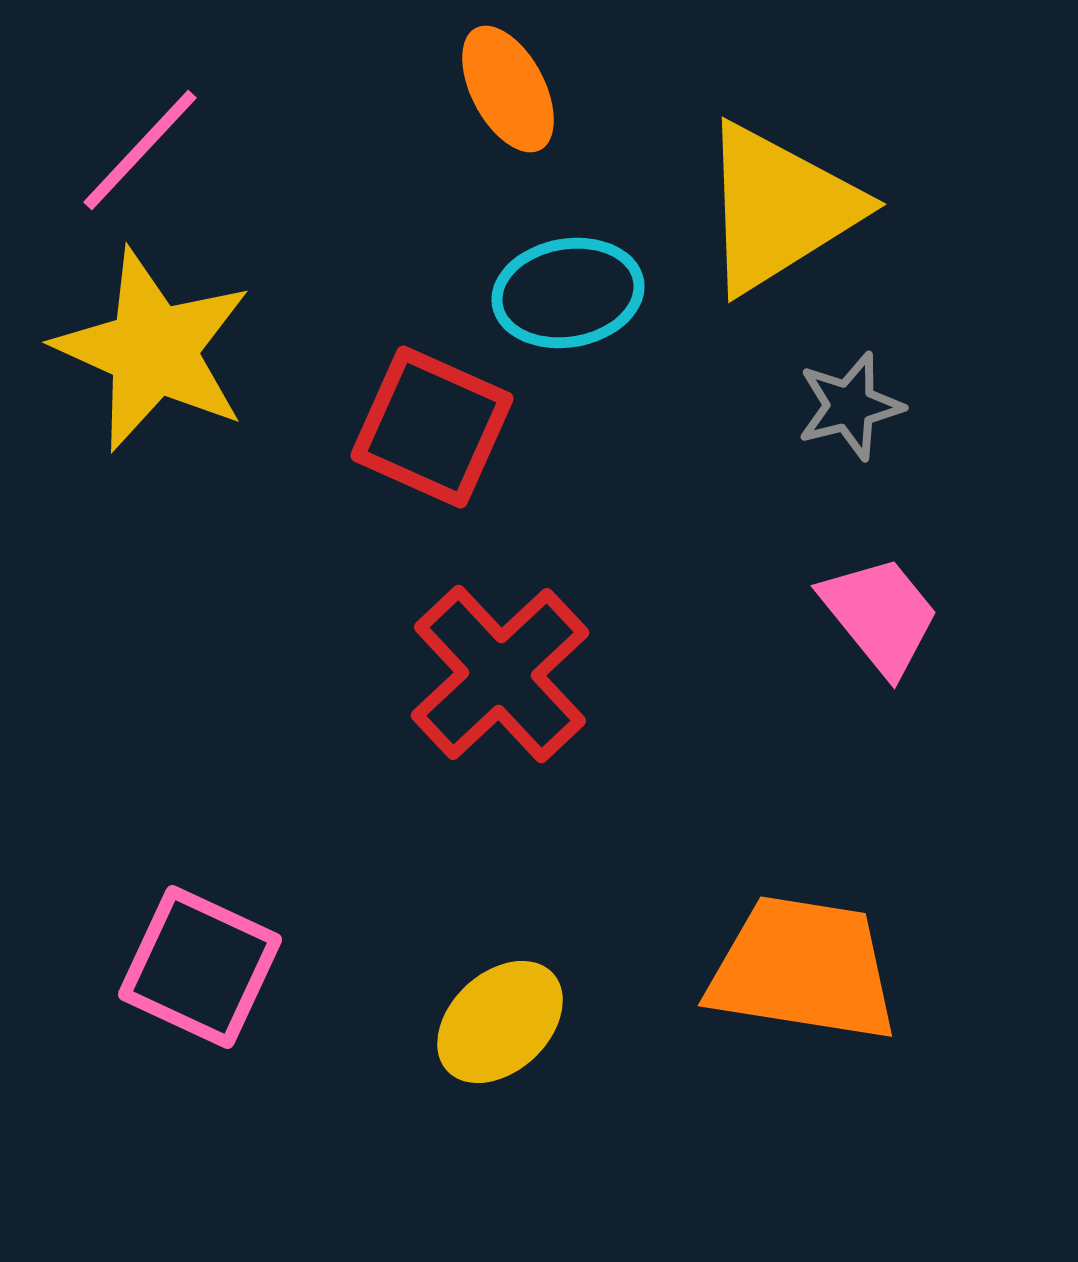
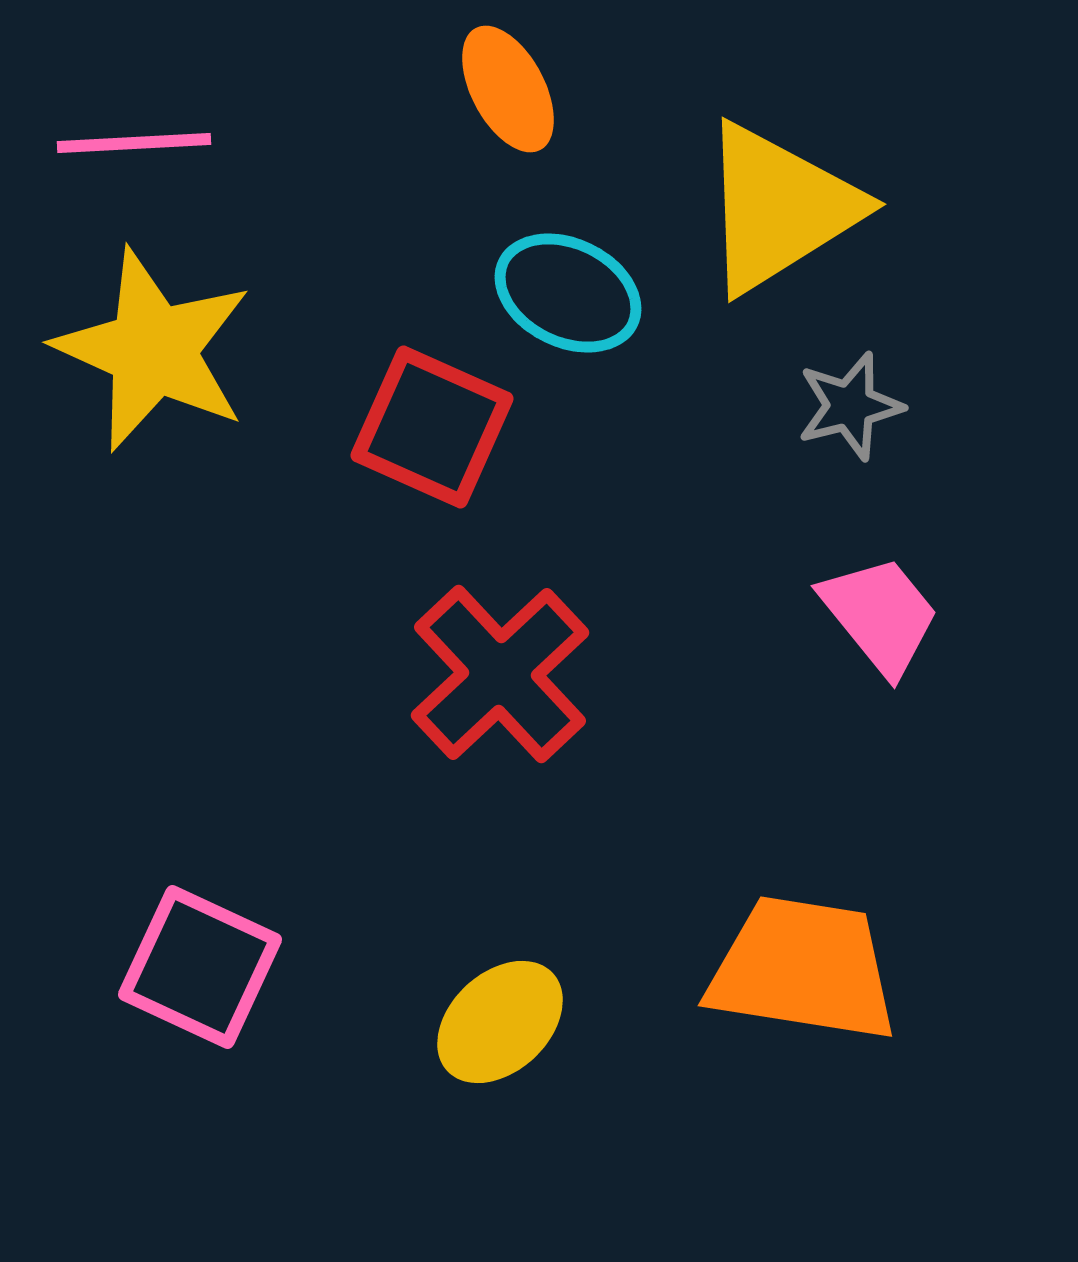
pink line: moved 6 px left, 7 px up; rotated 44 degrees clockwise
cyan ellipse: rotated 36 degrees clockwise
